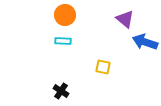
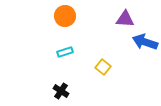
orange circle: moved 1 px down
purple triangle: rotated 36 degrees counterclockwise
cyan rectangle: moved 2 px right, 11 px down; rotated 21 degrees counterclockwise
yellow square: rotated 28 degrees clockwise
